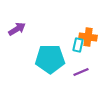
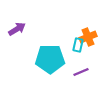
orange cross: rotated 30 degrees counterclockwise
